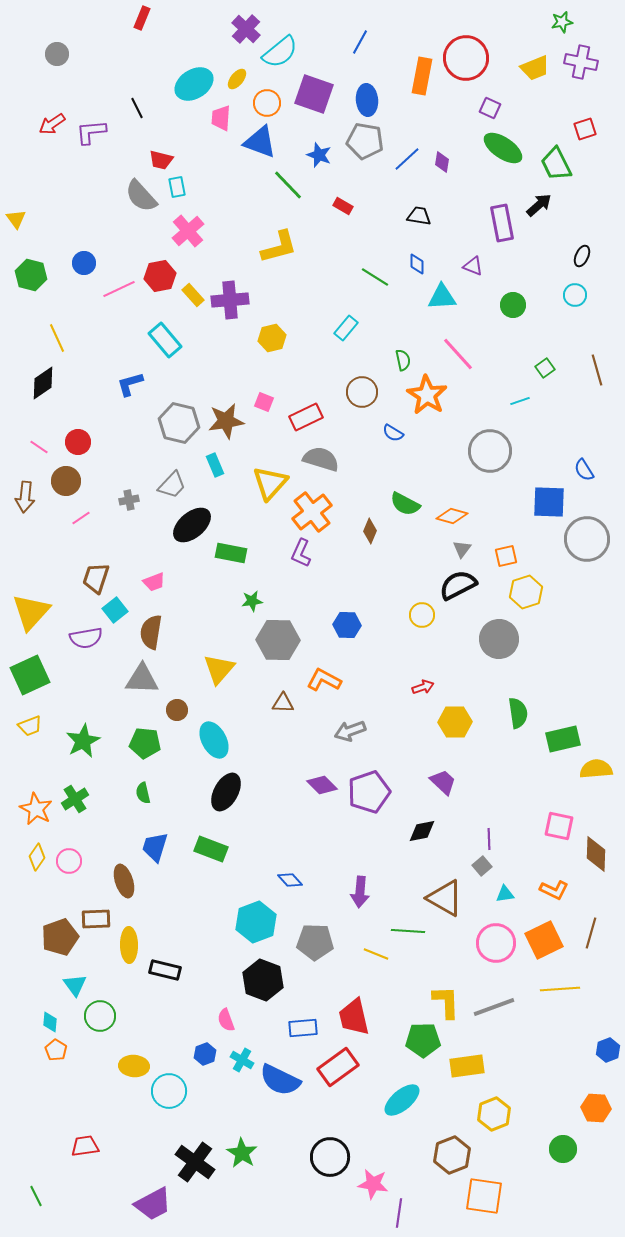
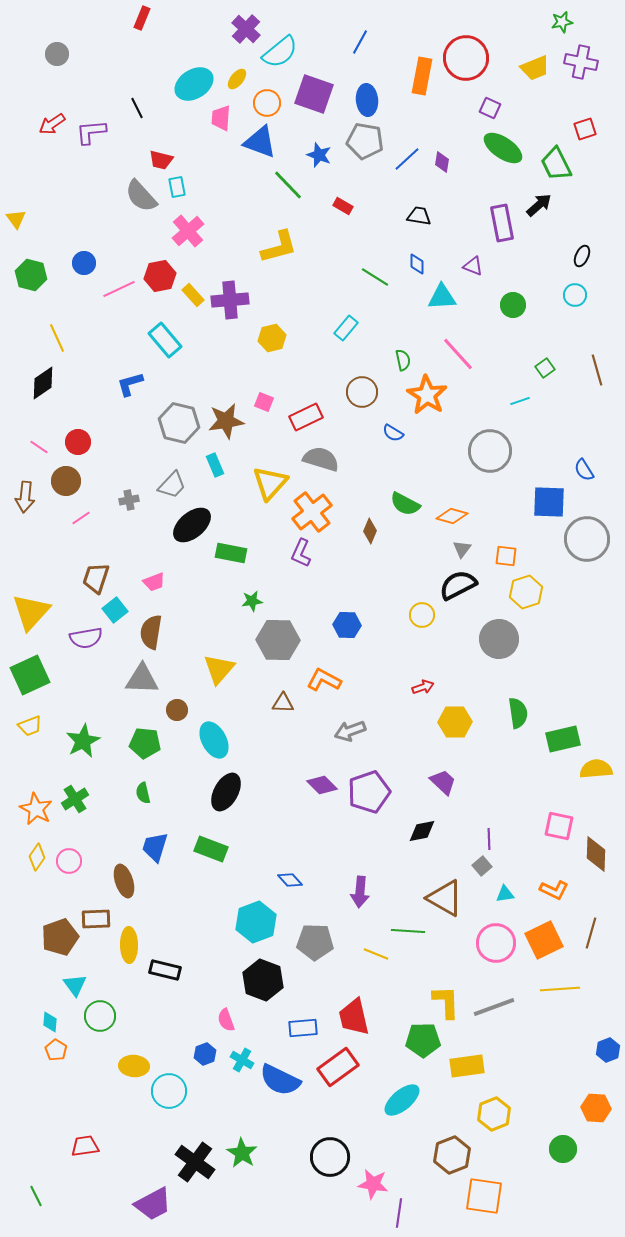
orange square at (506, 556): rotated 20 degrees clockwise
